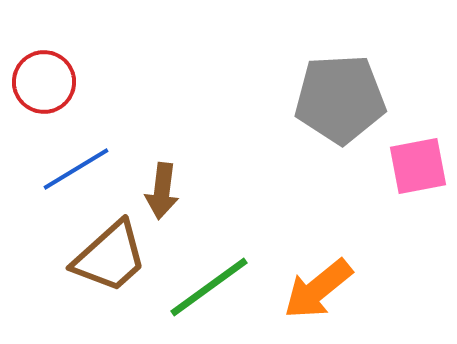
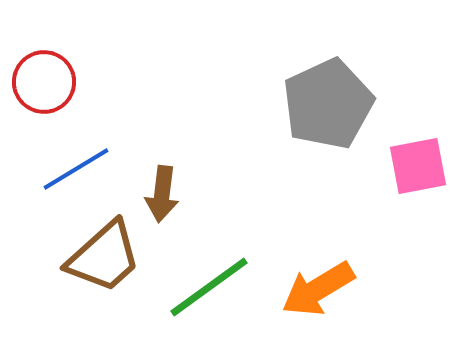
gray pentagon: moved 12 px left, 5 px down; rotated 22 degrees counterclockwise
brown arrow: moved 3 px down
brown trapezoid: moved 6 px left
orange arrow: rotated 8 degrees clockwise
